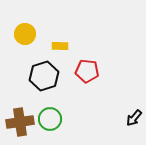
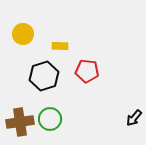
yellow circle: moved 2 px left
